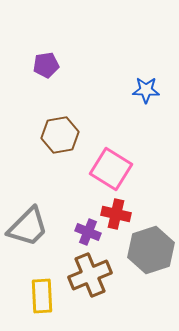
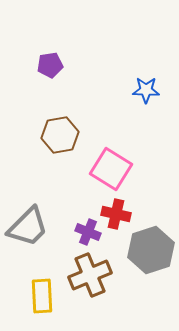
purple pentagon: moved 4 px right
